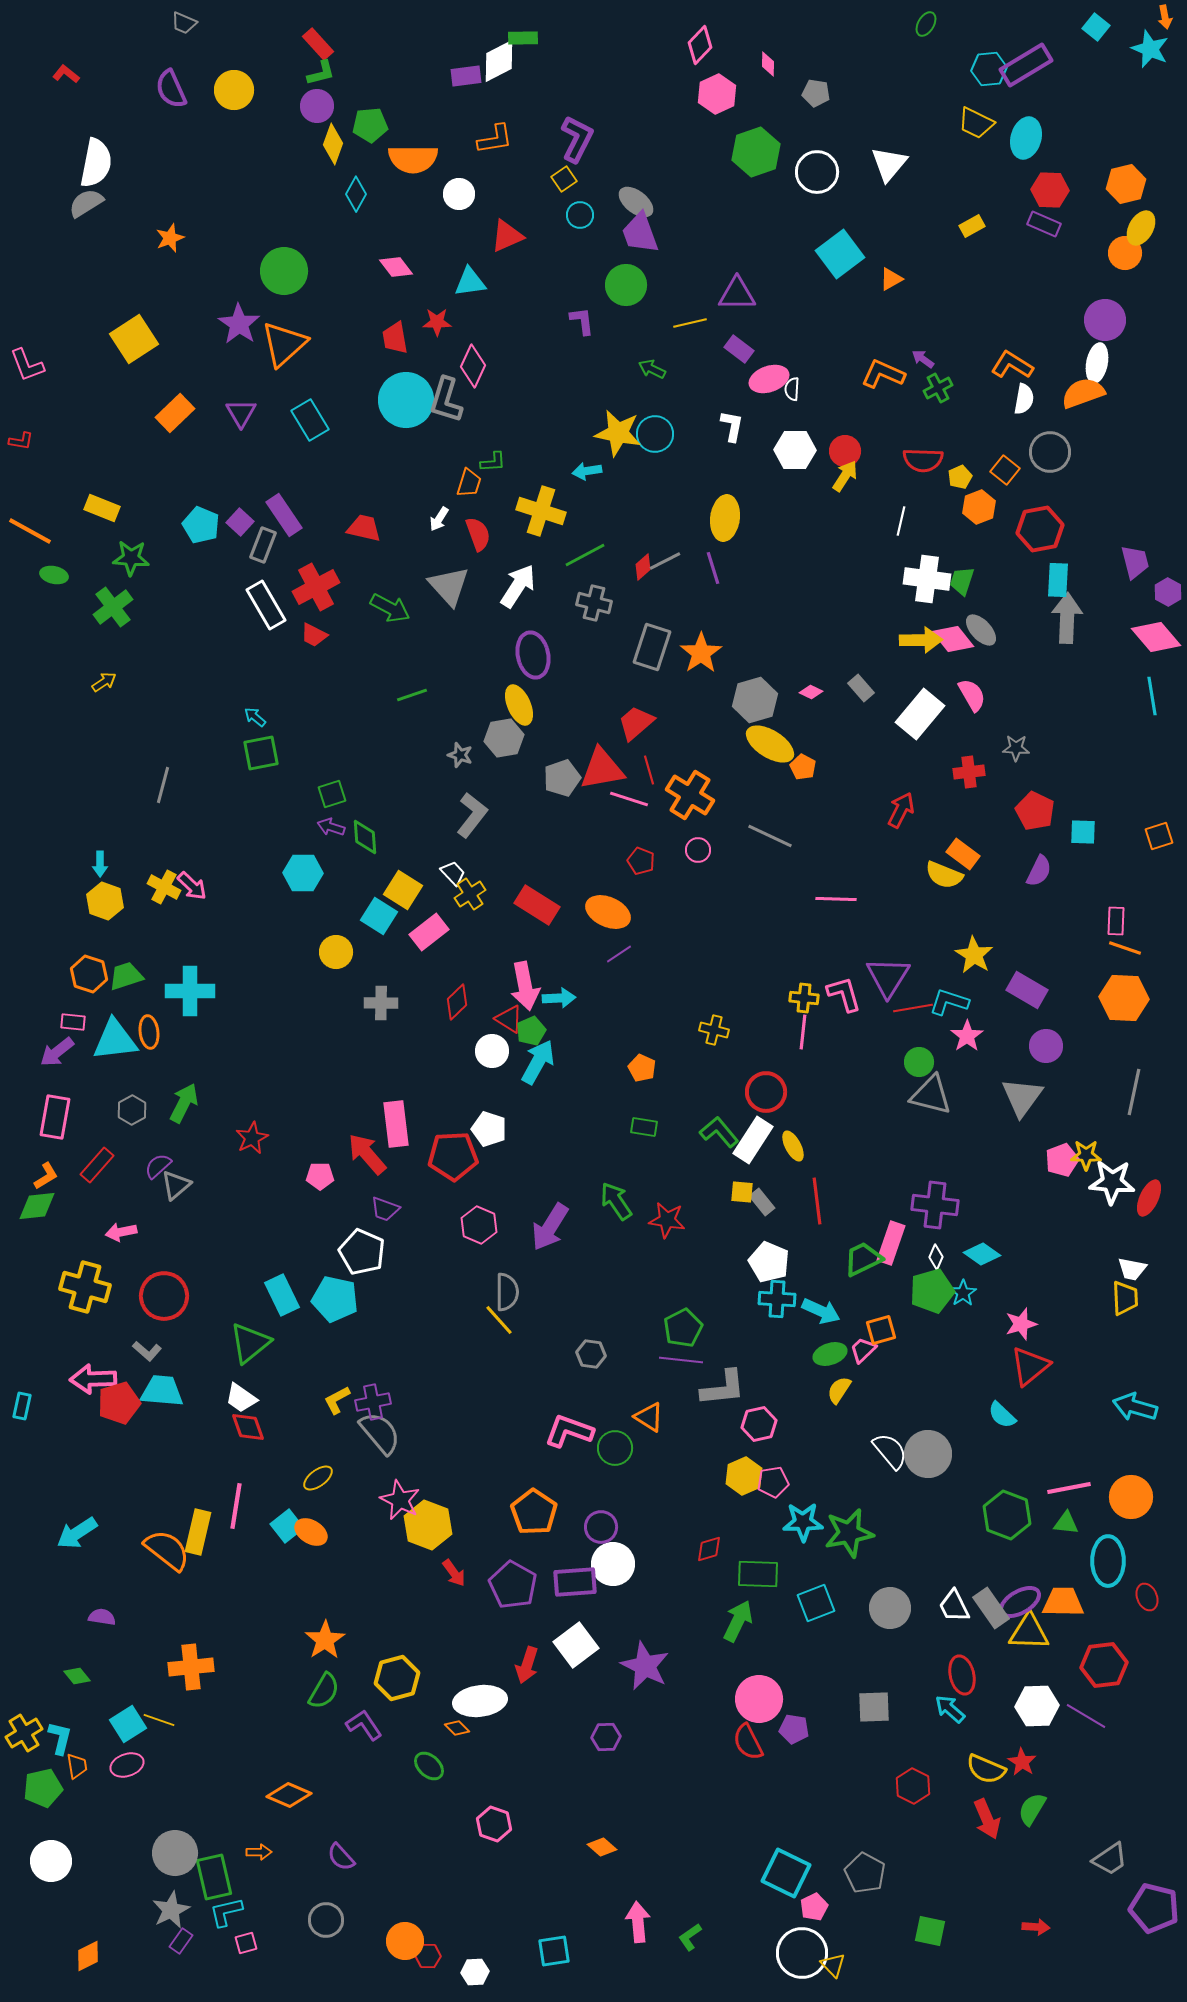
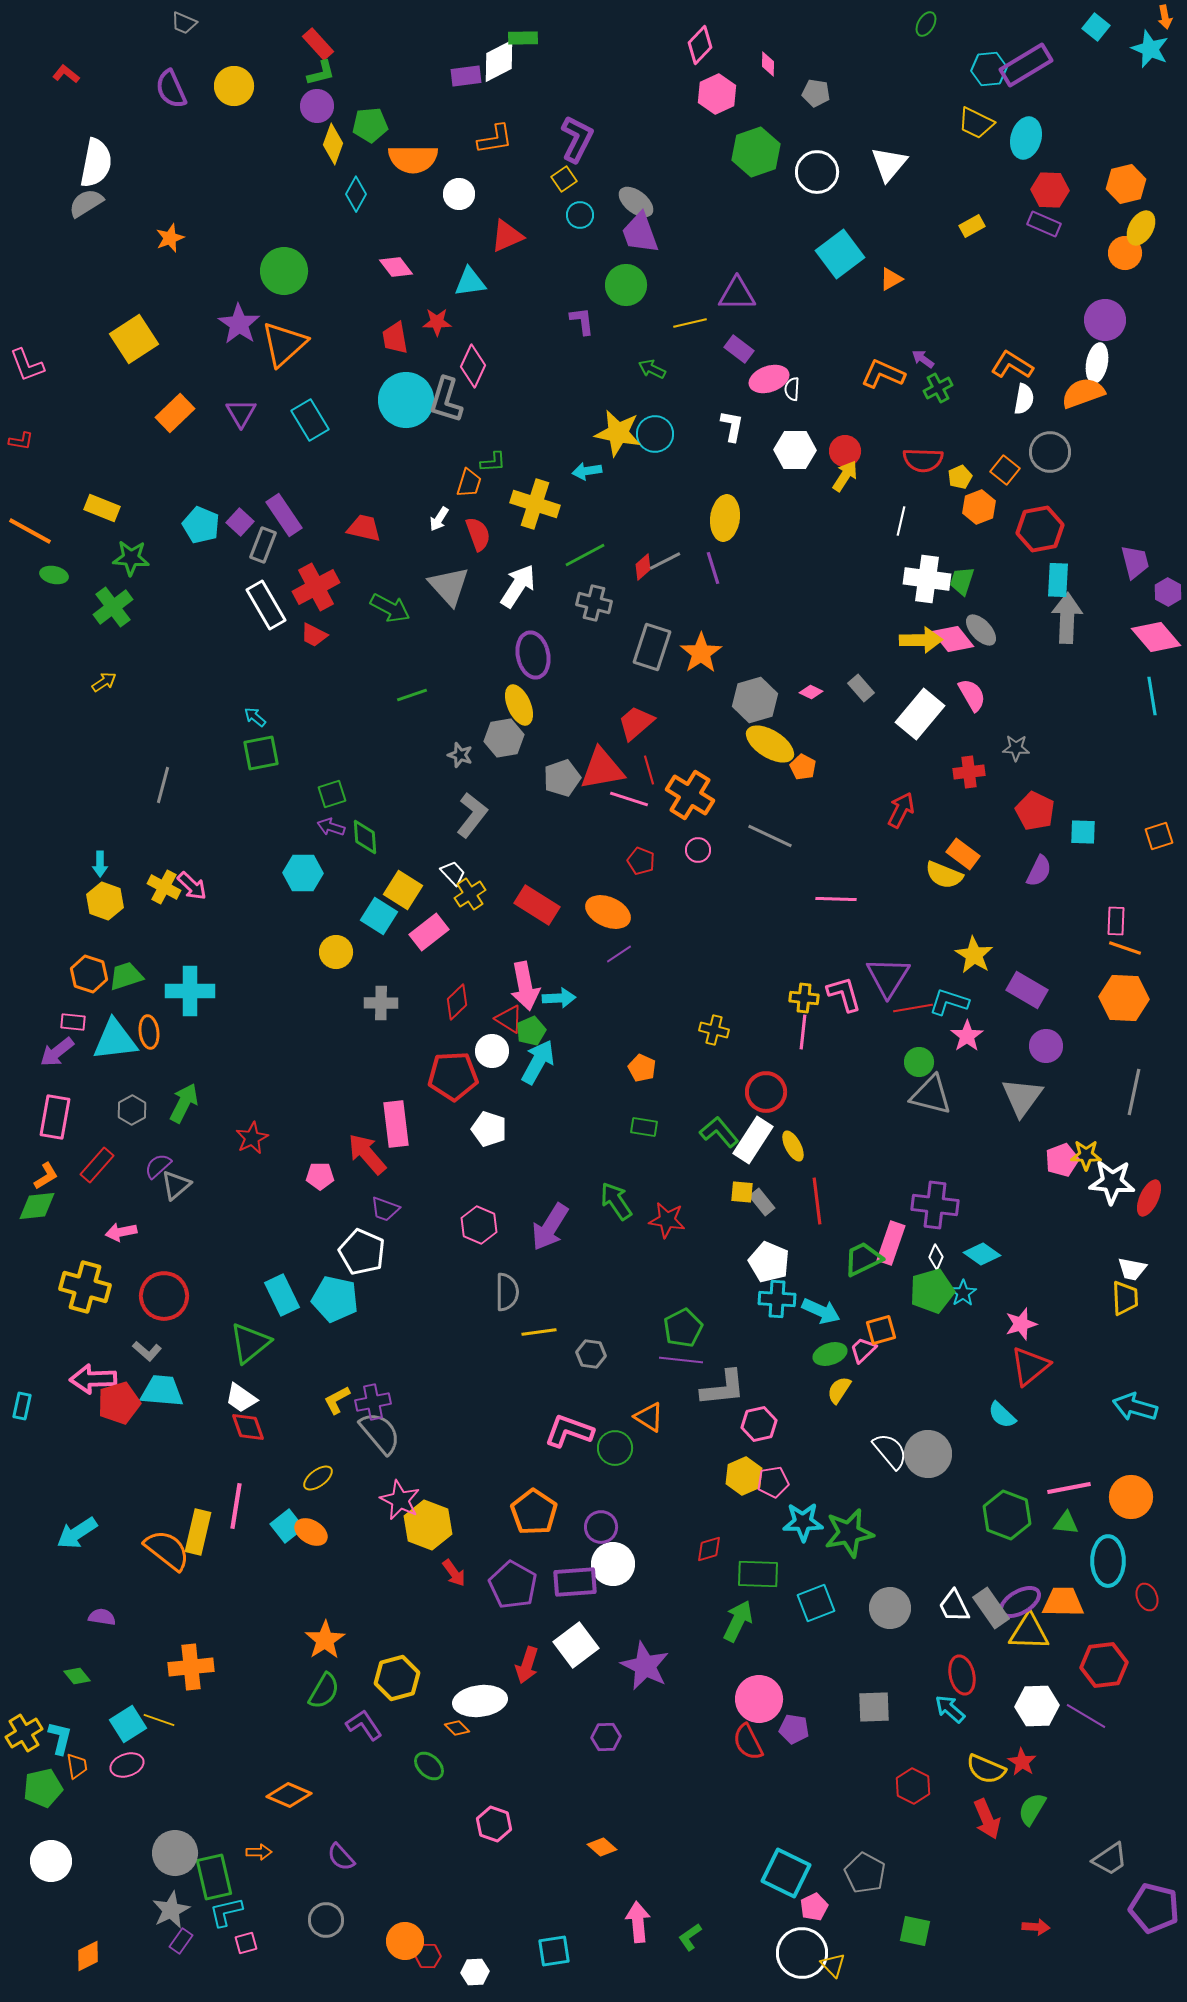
yellow circle at (234, 90): moved 4 px up
yellow cross at (541, 511): moved 6 px left, 7 px up
red pentagon at (453, 1156): moved 80 px up
yellow line at (499, 1320): moved 40 px right, 12 px down; rotated 56 degrees counterclockwise
green square at (930, 1931): moved 15 px left
